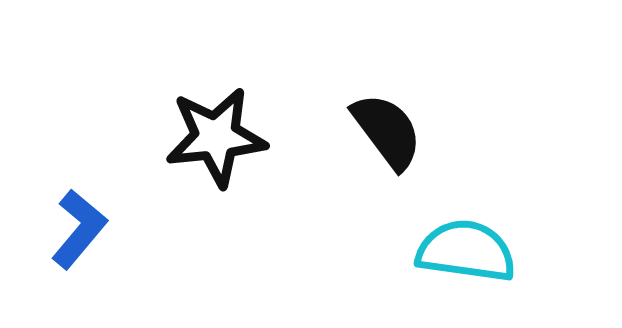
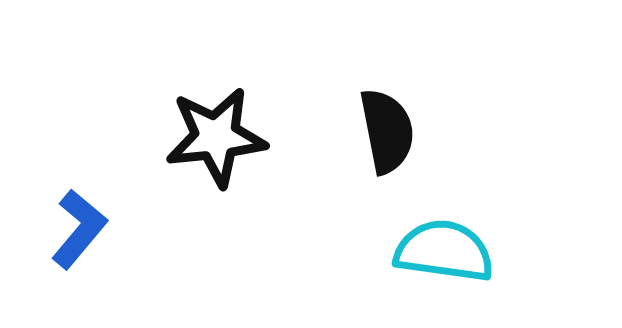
black semicircle: rotated 26 degrees clockwise
cyan semicircle: moved 22 px left
